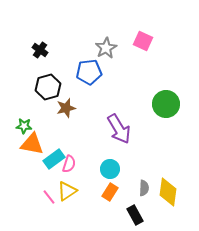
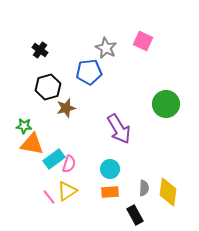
gray star: rotated 15 degrees counterclockwise
orange rectangle: rotated 54 degrees clockwise
